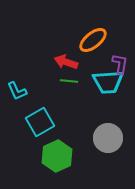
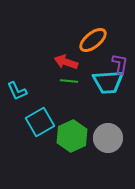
green hexagon: moved 15 px right, 20 px up
